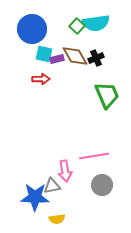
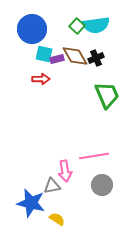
cyan semicircle: moved 2 px down
blue star: moved 4 px left, 6 px down; rotated 12 degrees clockwise
yellow semicircle: rotated 140 degrees counterclockwise
